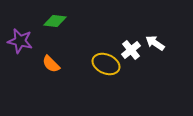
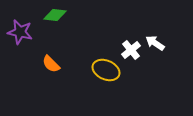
green diamond: moved 6 px up
purple star: moved 9 px up
yellow ellipse: moved 6 px down
